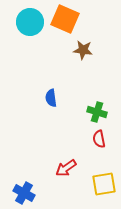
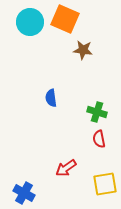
yellow square: moved 1 px right
